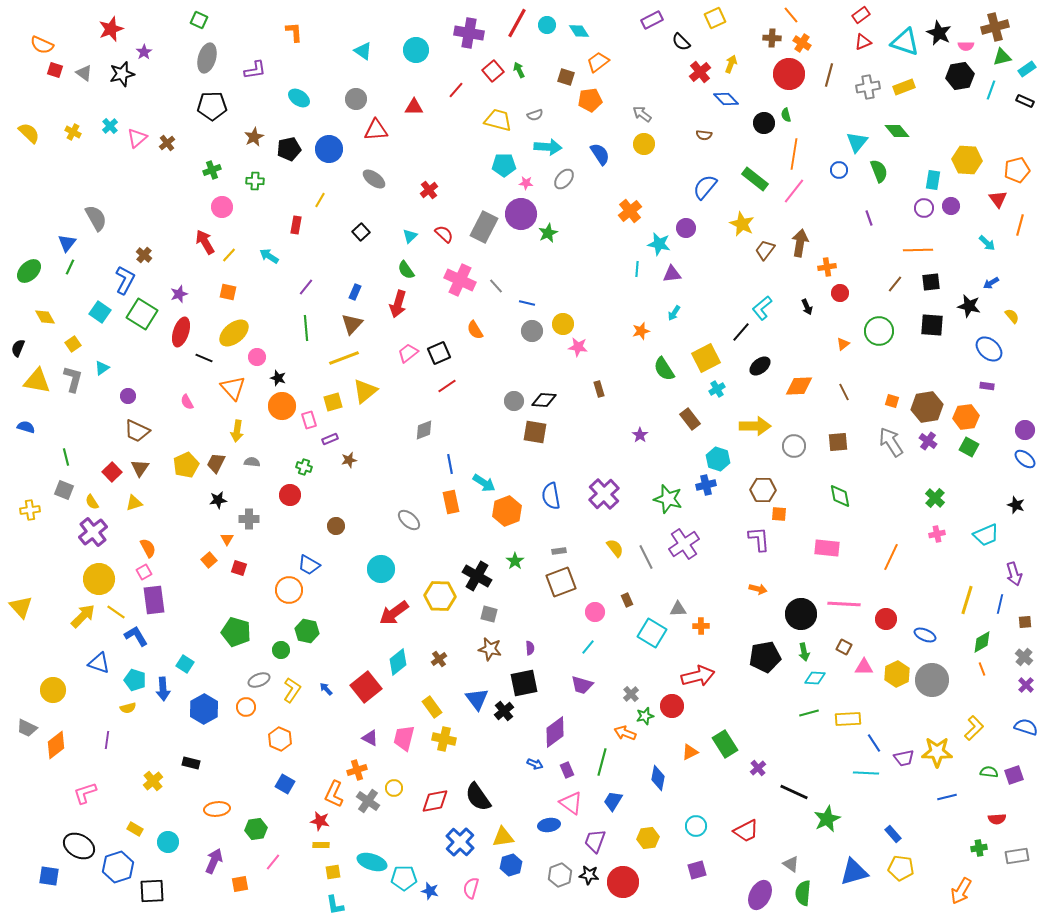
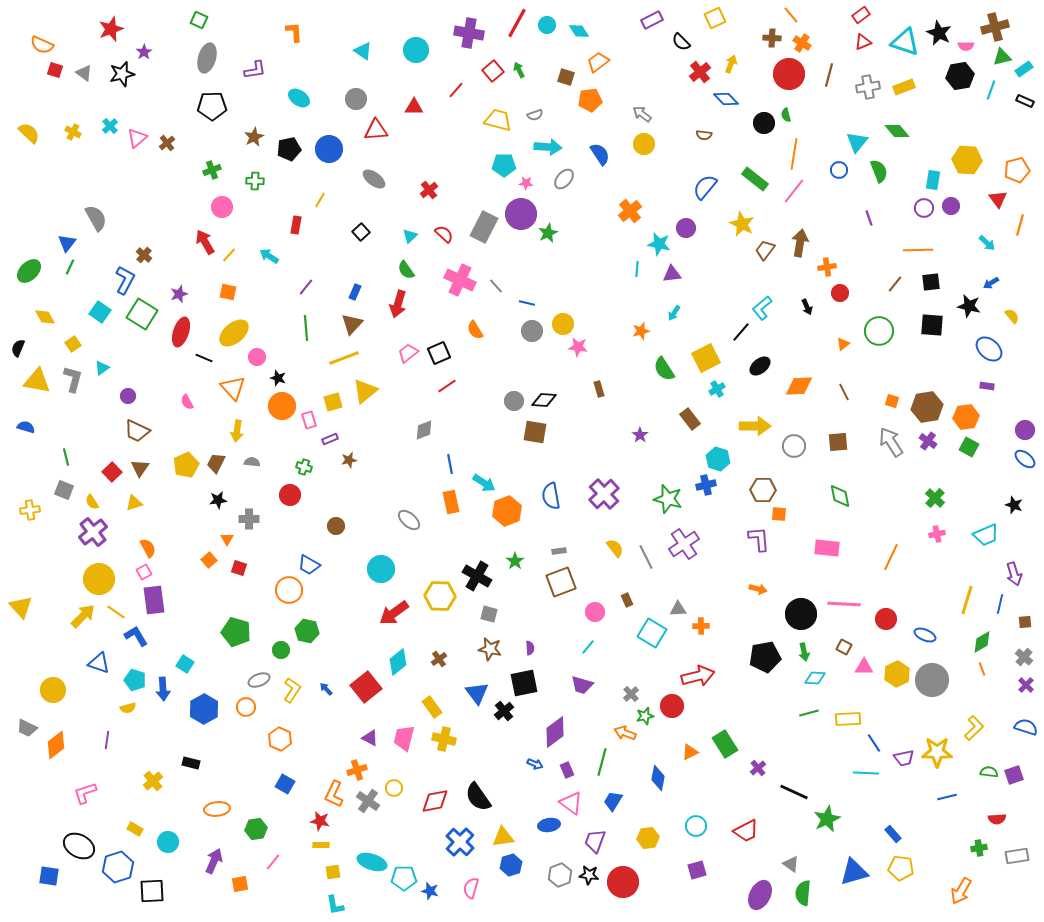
cyan rectangle at (1027, 69): moved 3 px left
black star at (1016, 505): moved 2 px left
blue triangle at (477, 699): moved 6 px up
